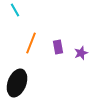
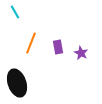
cyan line: moved 2 px down
purple star: rotated 24 degrees counterclockwise
black ellipse: rotated 40 degrees counterclockwise
